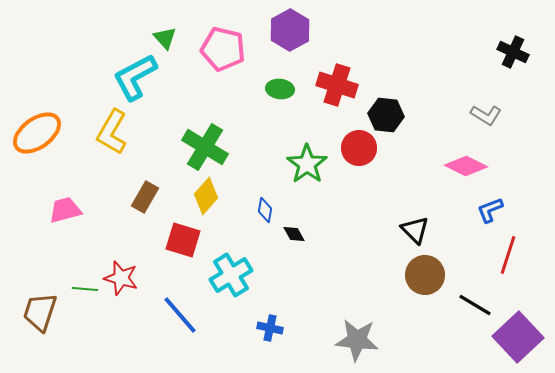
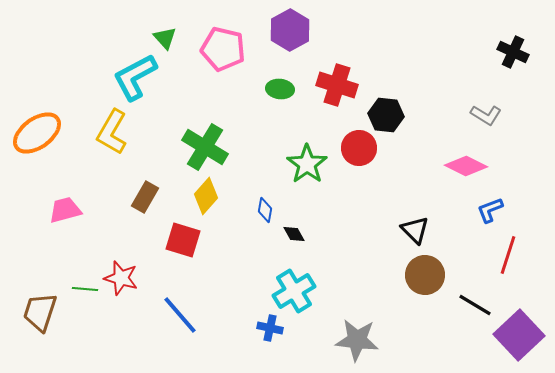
cyan cross: moved 63 px right, 16 px down
purple square: moved 1 px right, 2 px up
